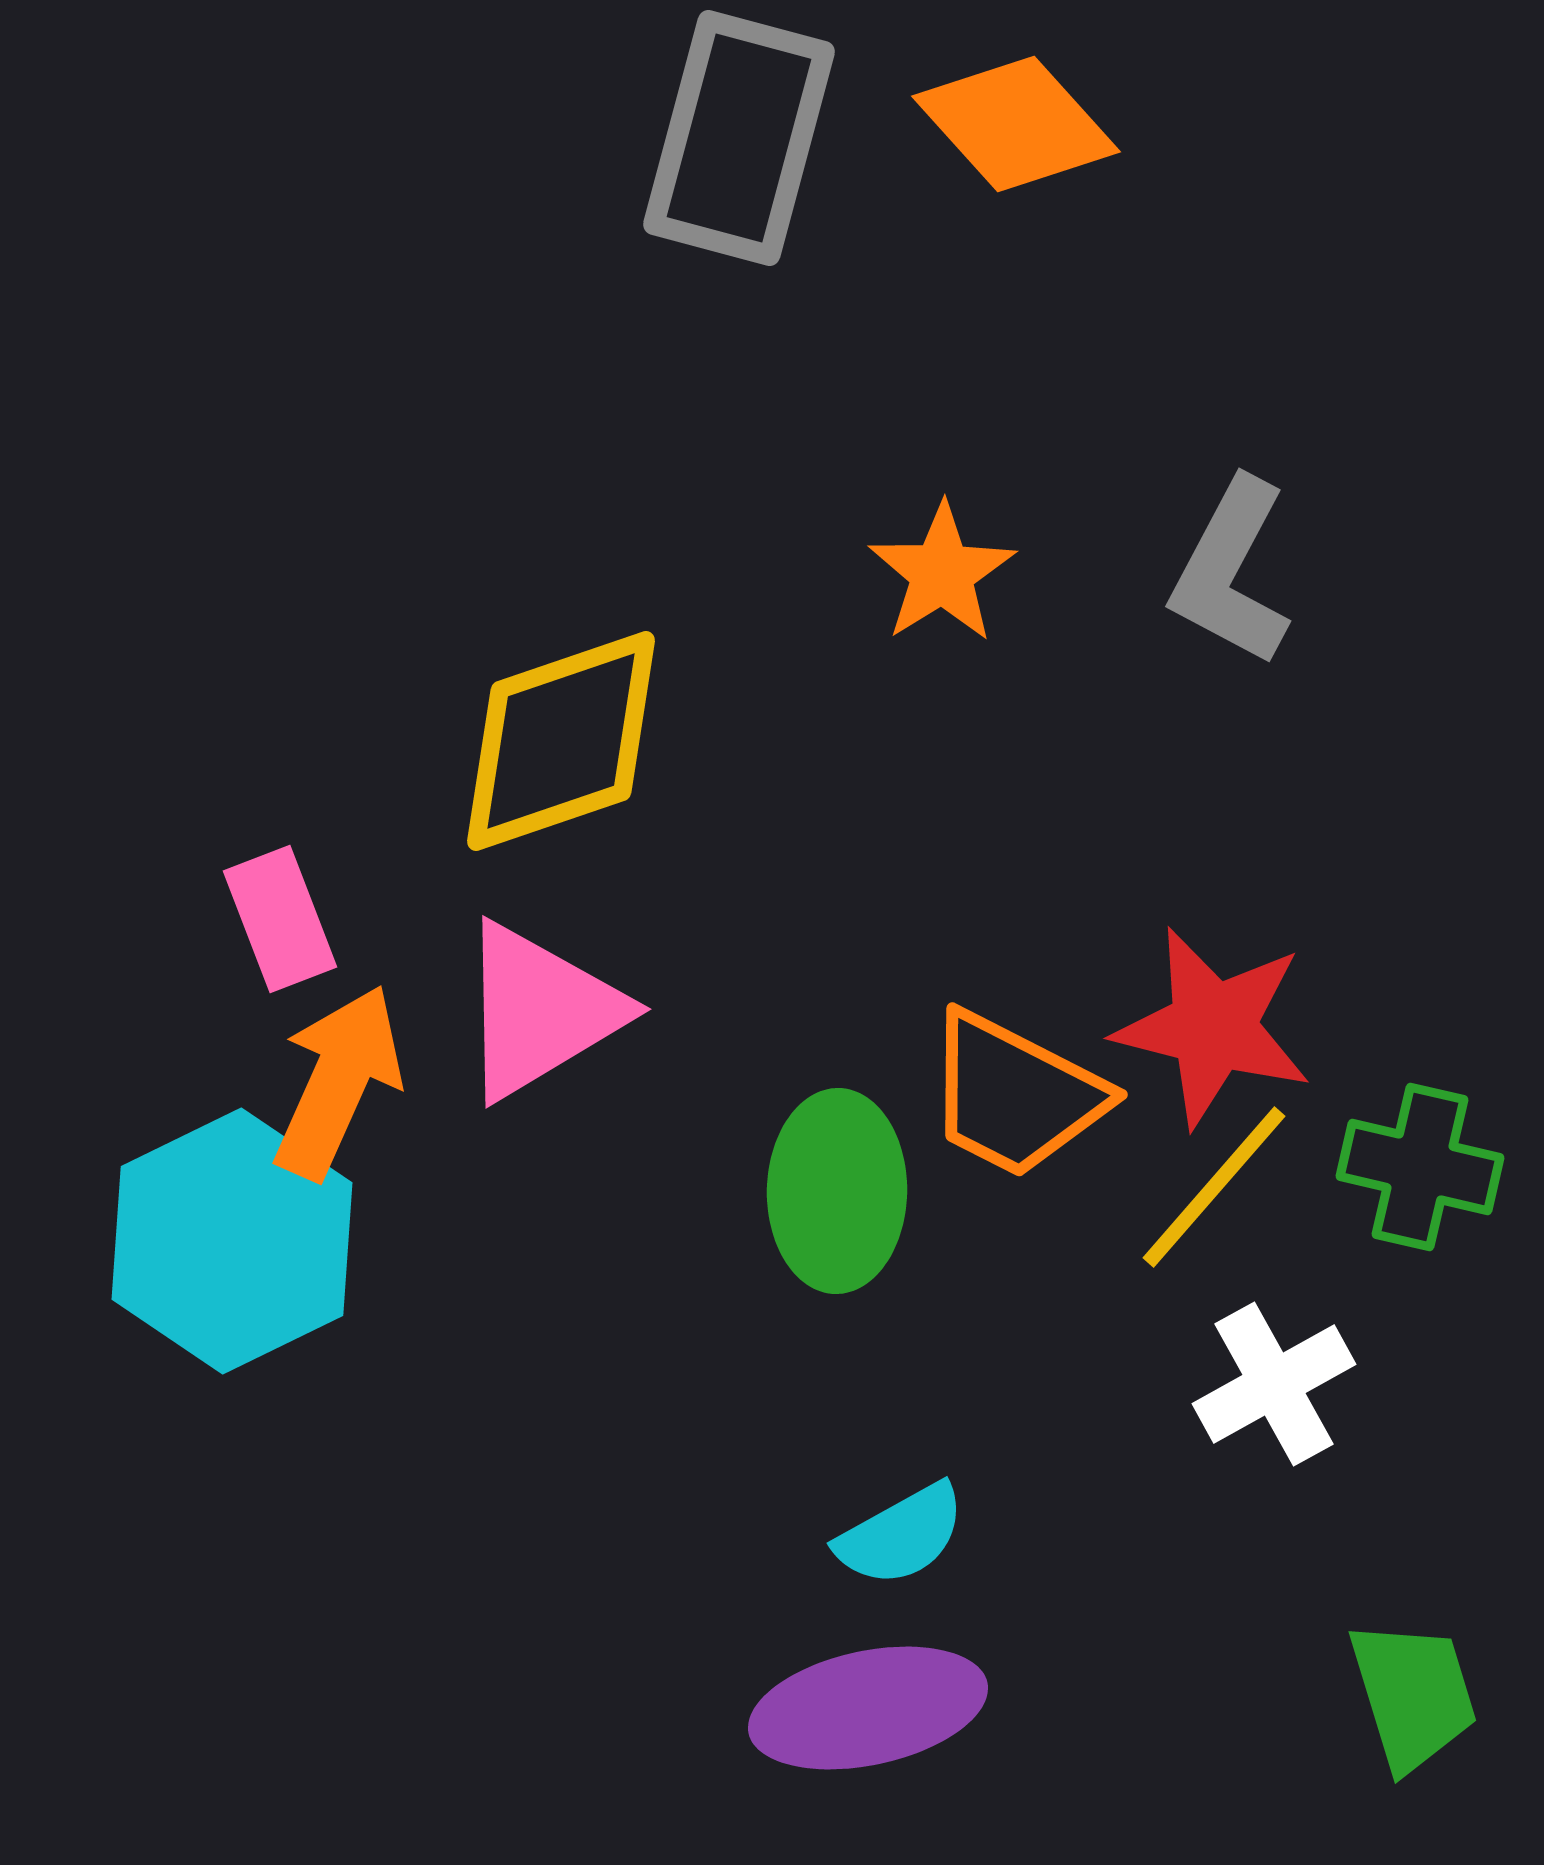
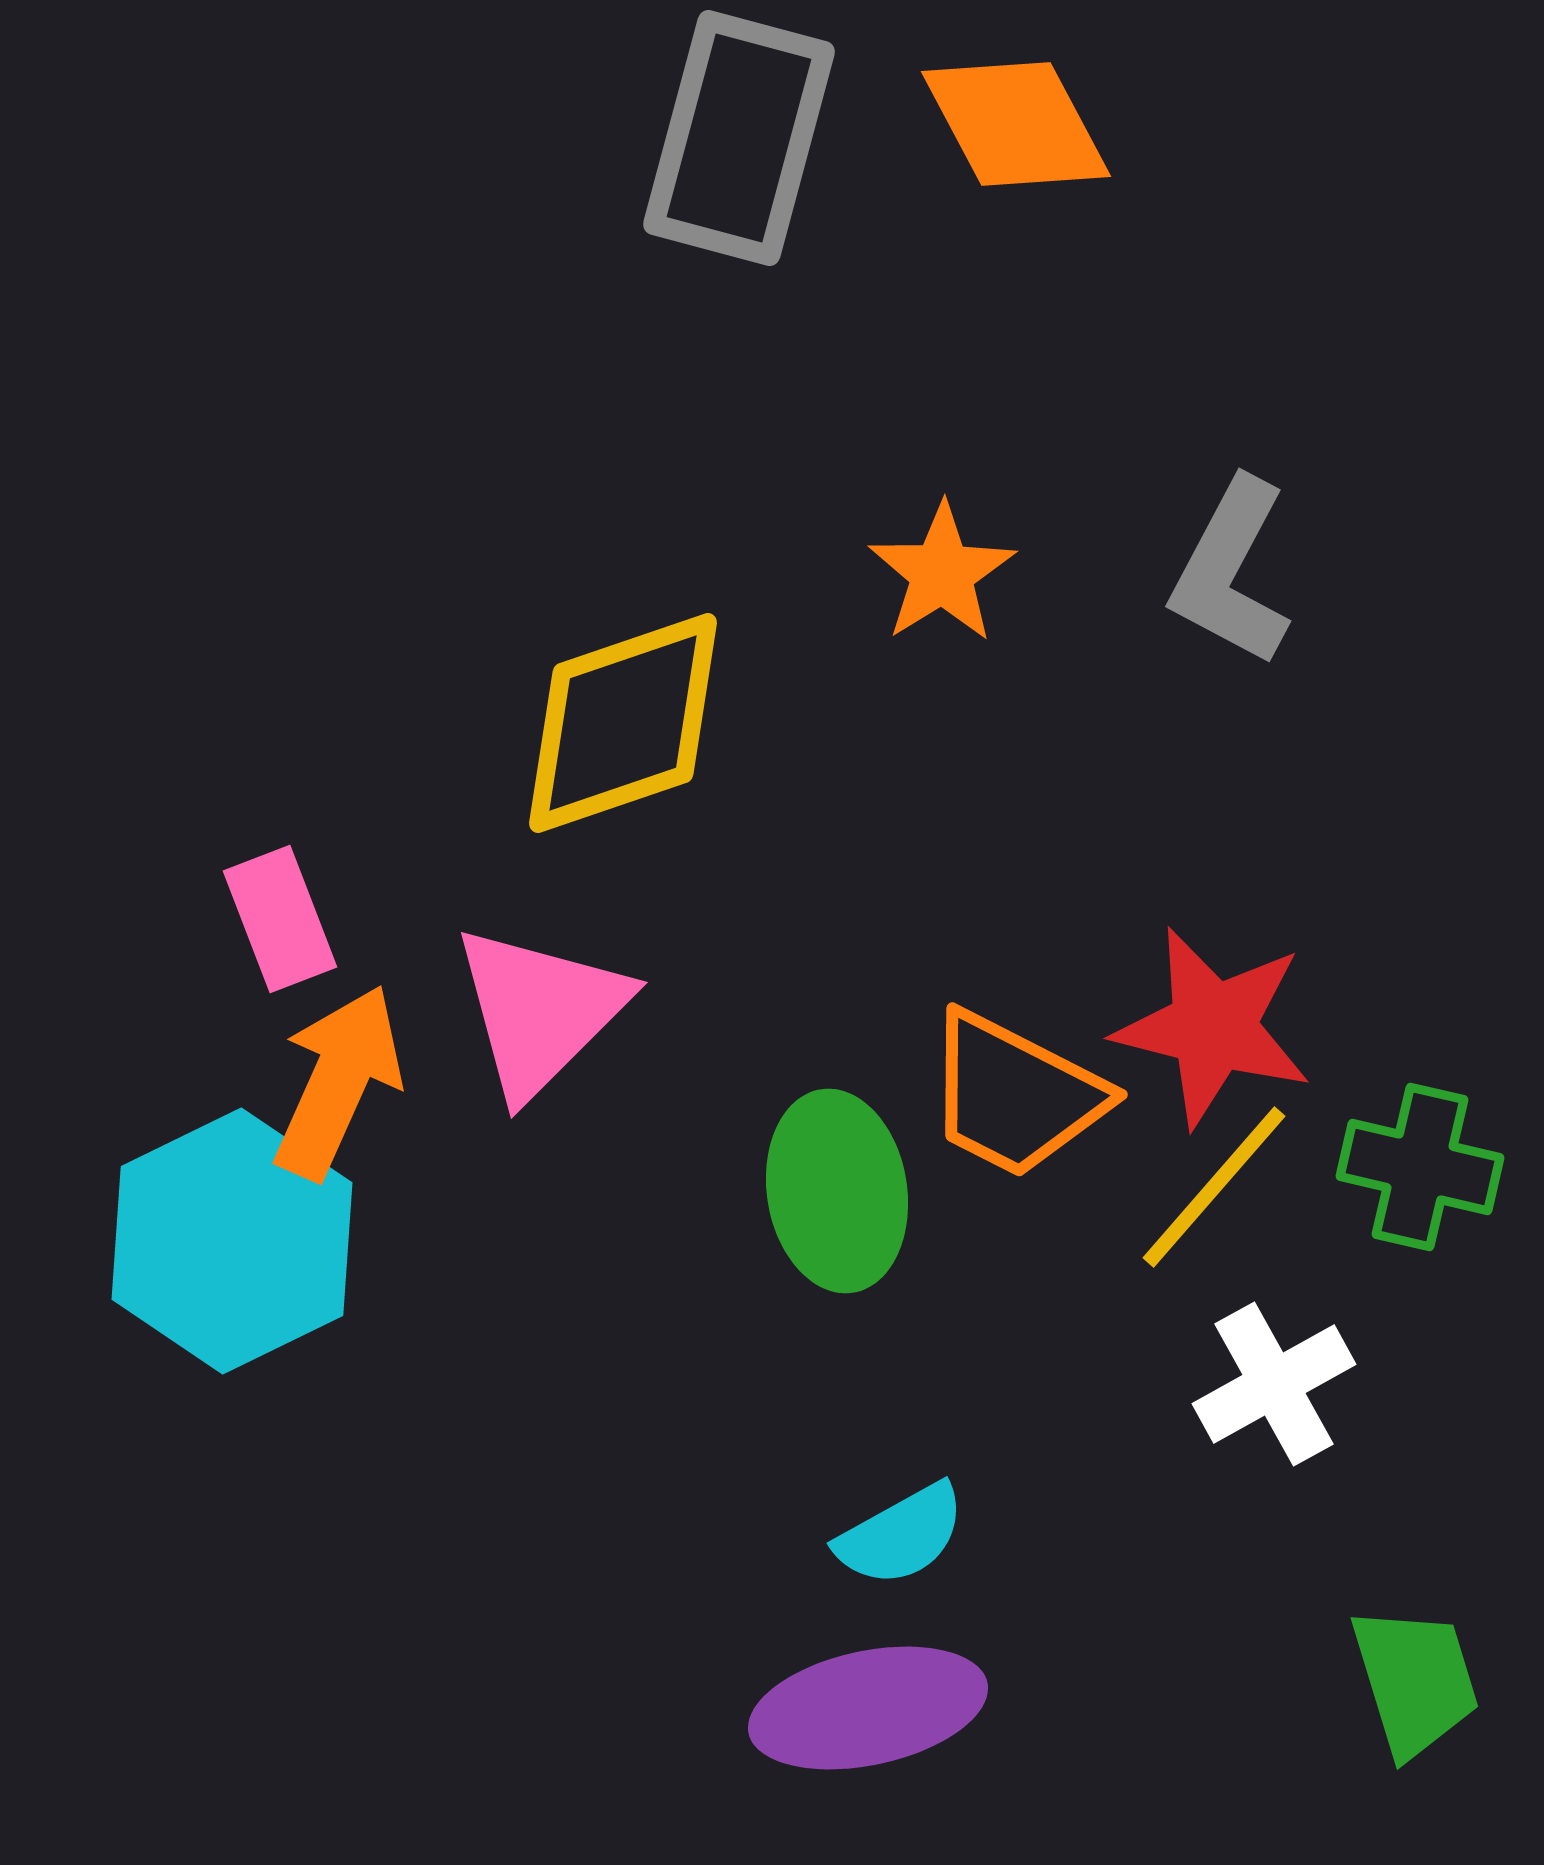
orange diamond: rotated 14 degrees clockwise
yellow diamond: moved 62 px right, 18 px up
pink triangle: rotated 14 degrees counterclockwise
green ellipse: rotated 10 degrees counterclockwise
green trapezoid: moved 2 px right, 14 px up
